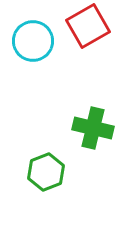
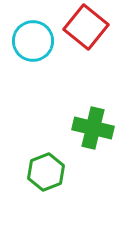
red square: moved 2 px left, 1 px down; rotated 21 degrees counterclockwise
